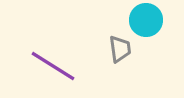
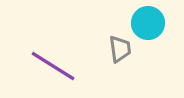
cyan circle: moved 2 px right, 3 px down
